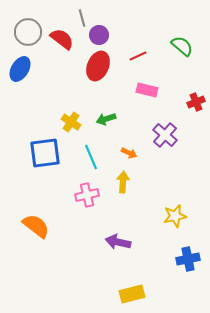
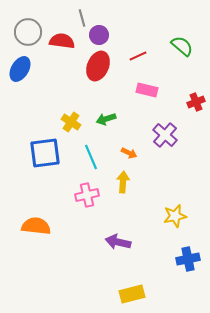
red semicircle: moved 2 px down; rotated 30 degrees counterclockwise
orange semicircle: rotated 32 degrees counterclockwise
